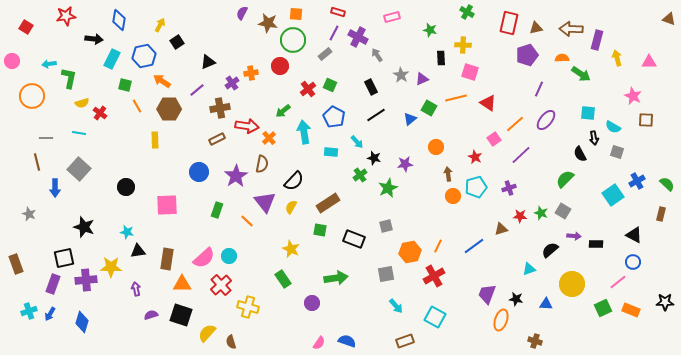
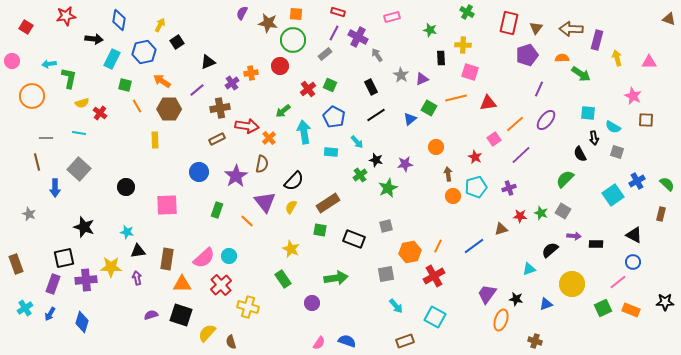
brown triangle at (536, 28): rotated 40 degrees counterclockwise
blue hexagon at (144, 56): moved 4 px up
red triangle at (488, 103): rotated 42 degrees counterclockwise
black star at (374, 158): moved 2 px right, 2 px down
purple arrow at (136, 289): moved 1 px right, 11 px up
purple trapezoid at (487, 294): rotated 15 degrees clockwise
blue triangle at (546, 304): rotated 24 degrees counterclockwise
cyan cross at (29, 311): moved 4 px left, 3 px up; rotated 14 degrees counterclockwise
